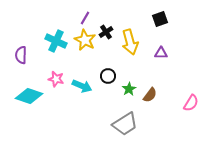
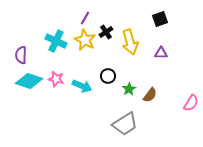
cyan diamond: moved 15 px up
